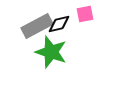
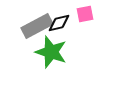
black diamond: moved 1 px up
